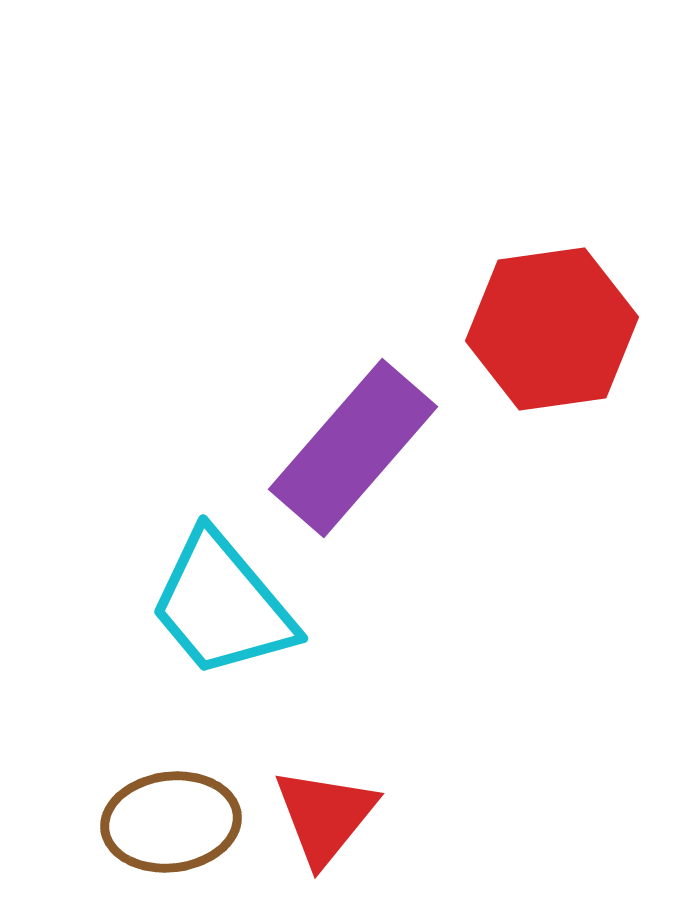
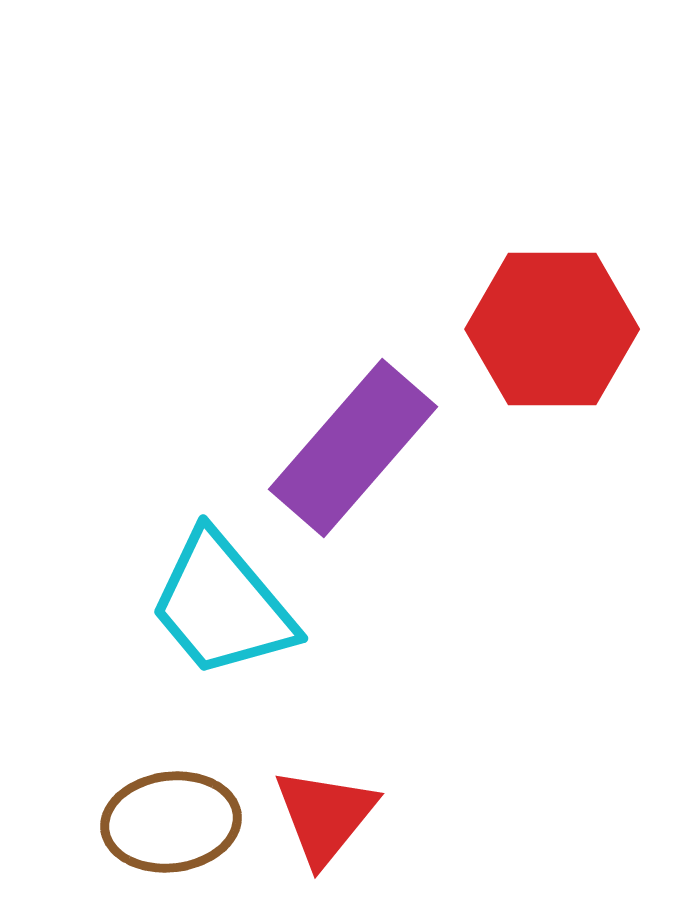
red hexagon: rotated 8 degrees clockwise
